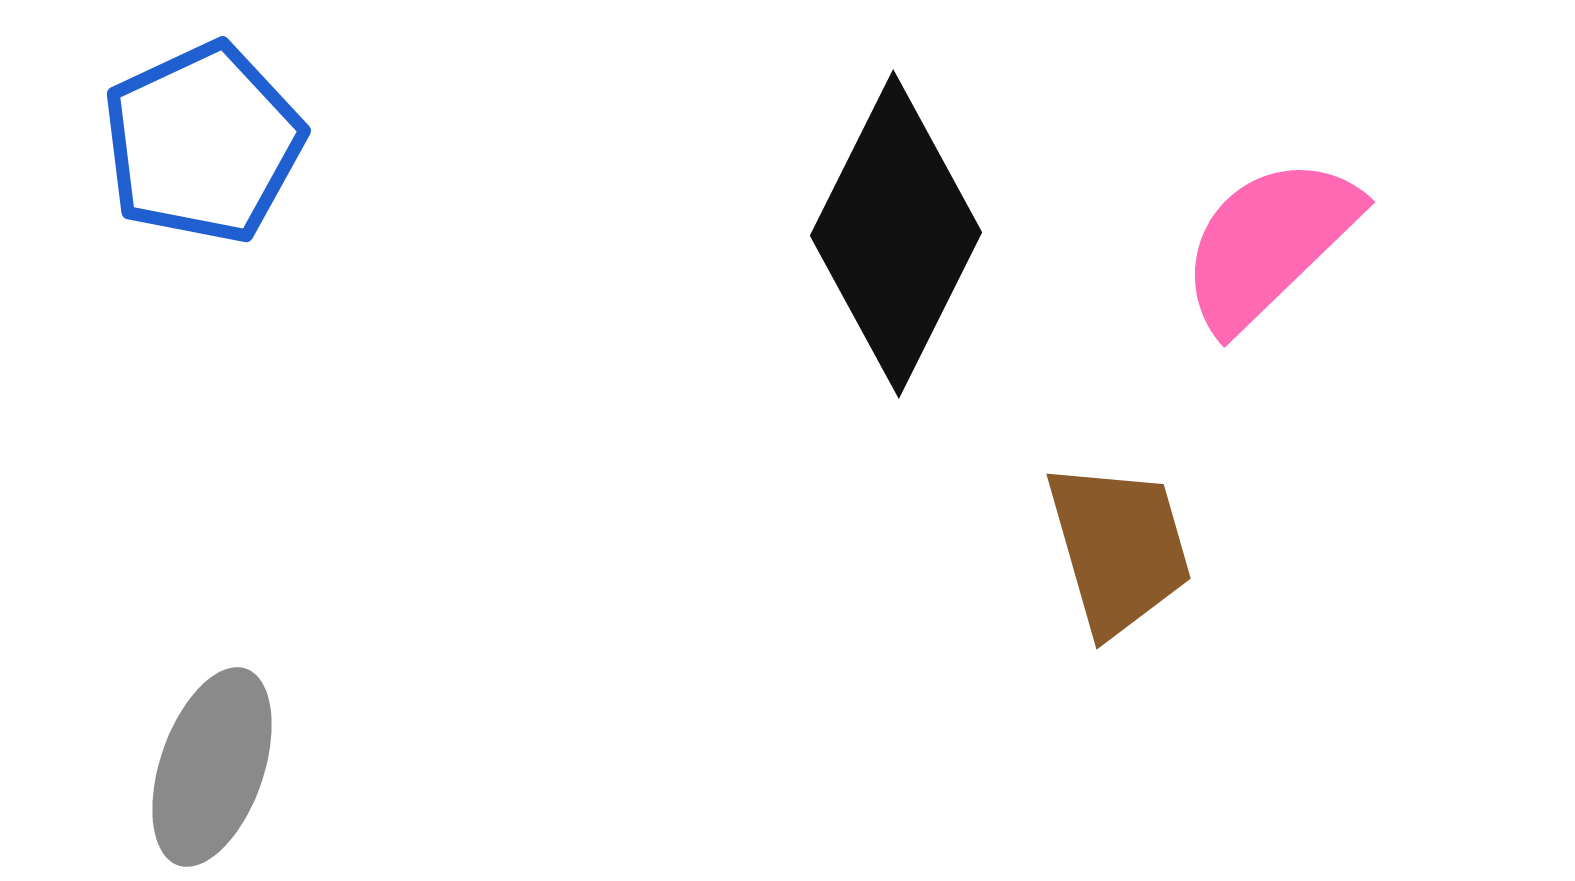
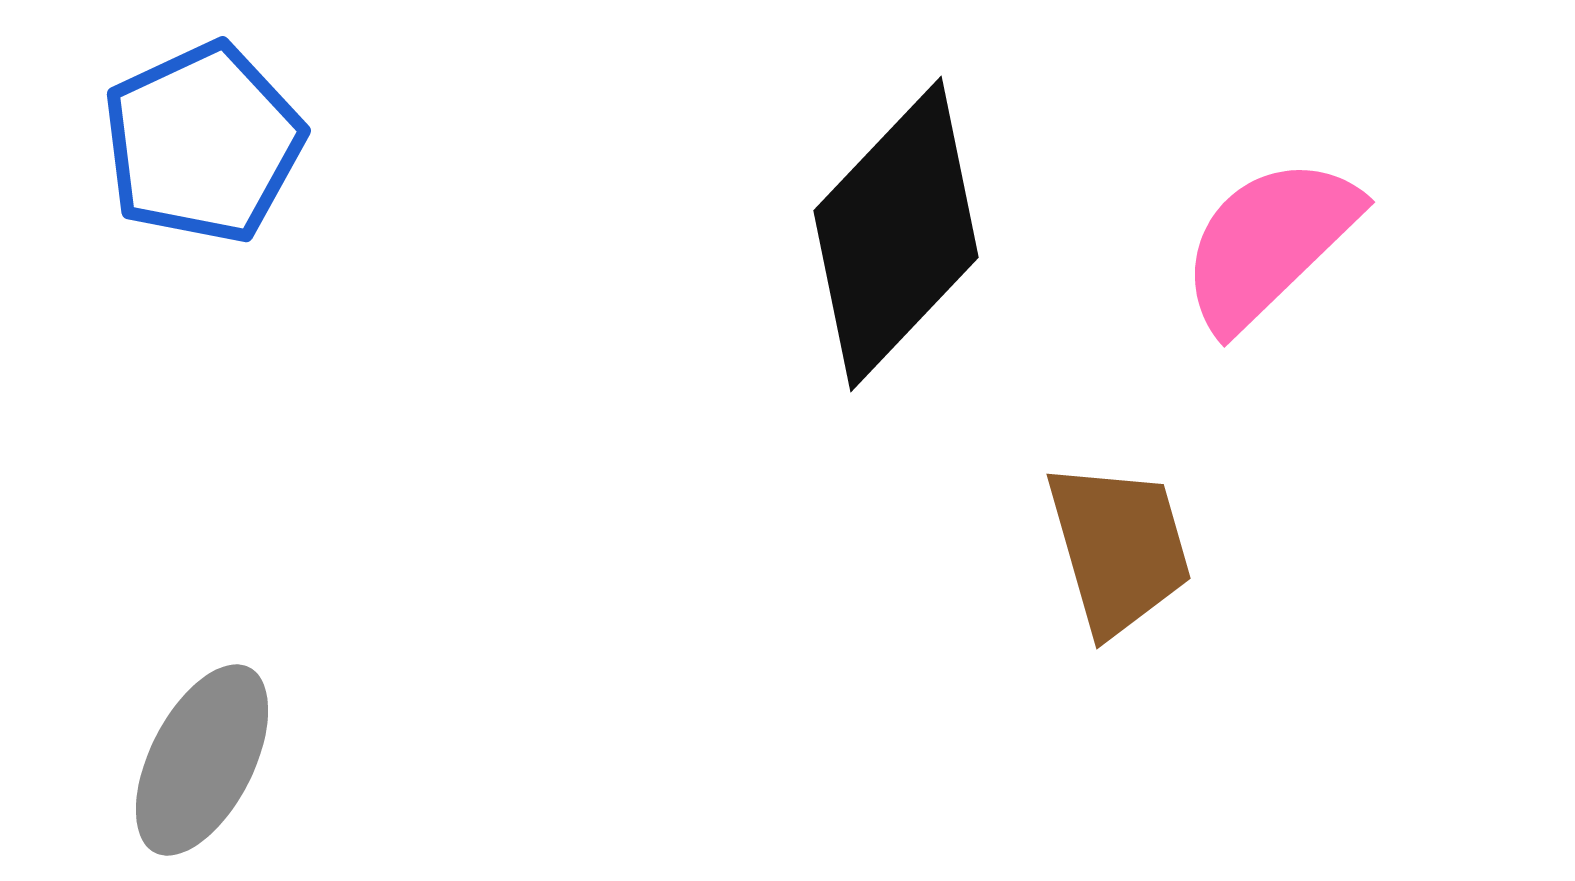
black diamond: rotated 17 degrees clockwise
gray ellipse: moved 10 px left, 7 px up; rotated 8 degrees clockwise
